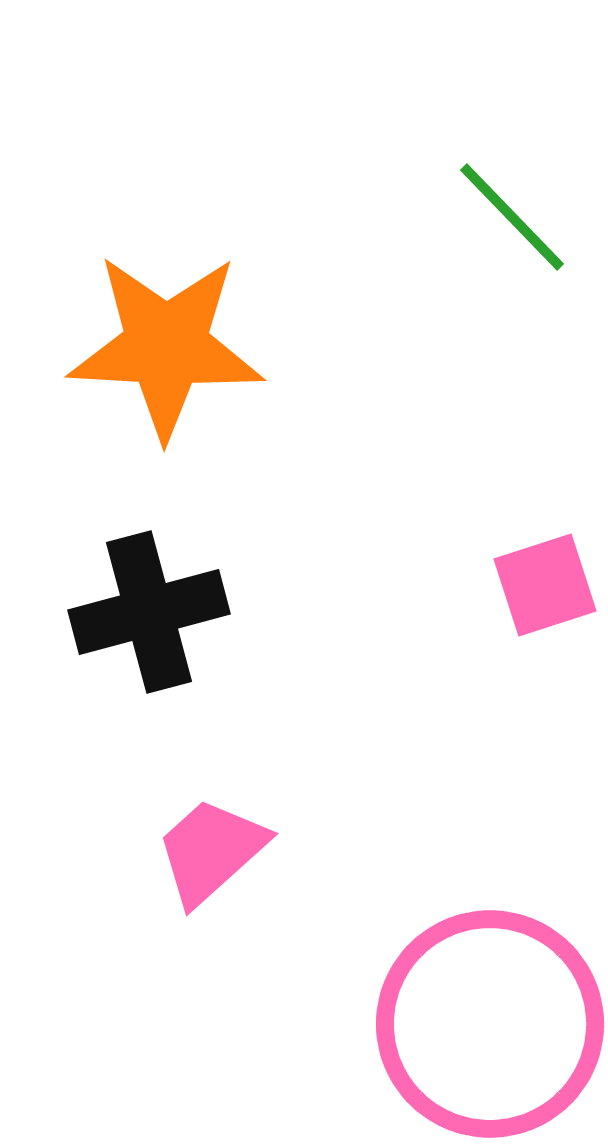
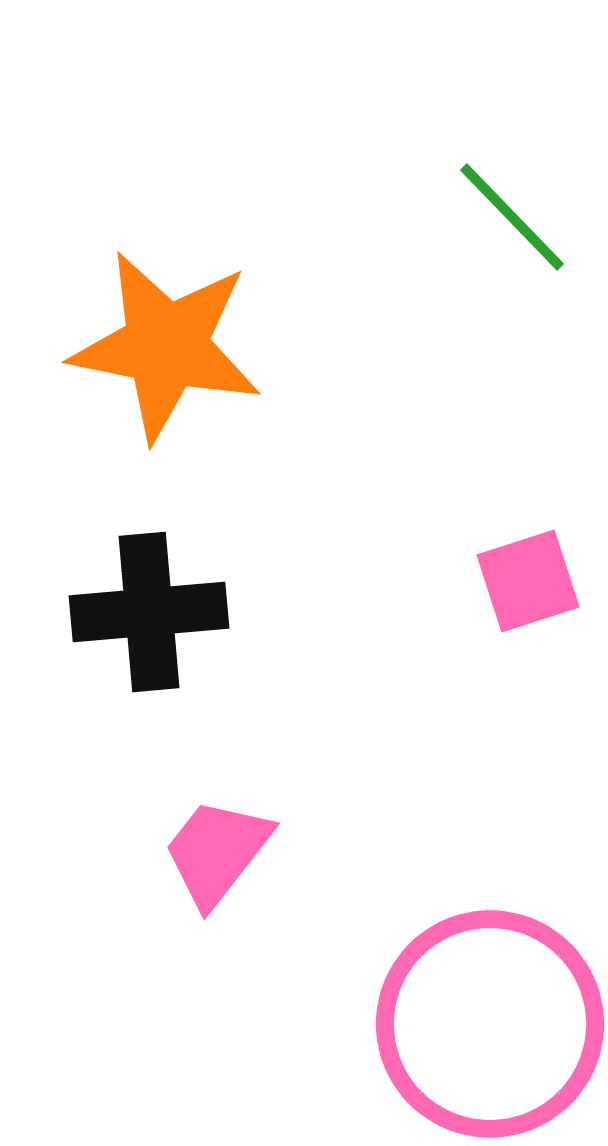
orange star: rotated 8 degrees clockwise
pink square: moved 17 px left, 4 px up
black cross: rotated 10 degrees clockwise
pink trapezoid: moved 6 px right, 1 px down; rotated 10 degrees counterclockwise
